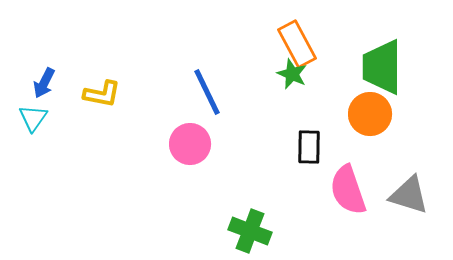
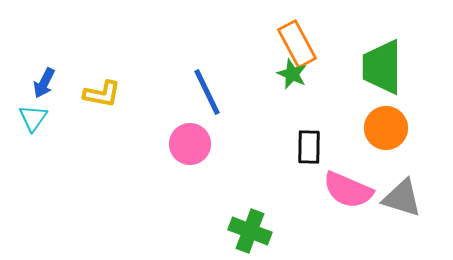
orange circle: moved 16 px right, 14 px down
pink semicircle: rotated 48 degrees counterclockwise
gray triangle: moved 7 px left, 3 px down
